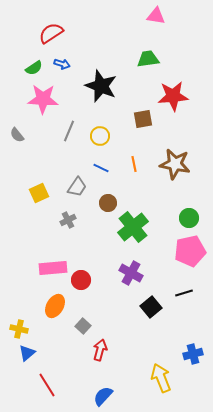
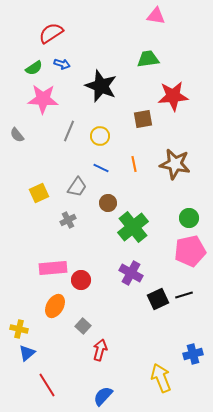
black line: moved 2 px down
black square: moved 7 px right, 8 px up; rotated 15 degrees clockwise
